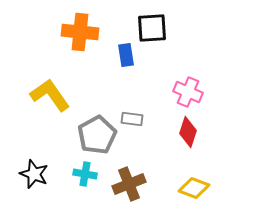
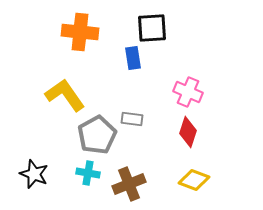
blue rectangle: moved 7 px right, 3 px down
yellow L-shape: moved 15 px right
cyan cross: moved 3 px right, 1 px up
yellow diamond: moved 8 px up
